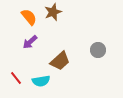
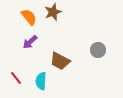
brown trapezoid: rotated 70 degrees clockwise
cyan semicircle: rotated 102 degrees clockwise
